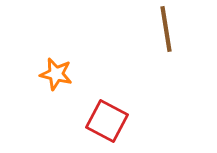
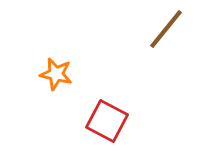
brown line: rotated 48 degrees clockwise
